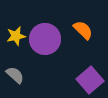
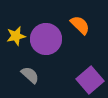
orange semicircle: moved 3 px left, 5 px up
purple circle: moved 1 px right
gray semicircle: moved 15 px right
